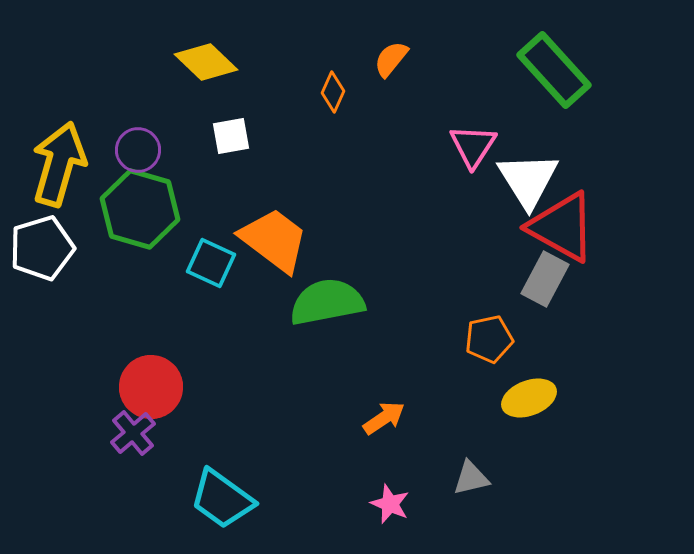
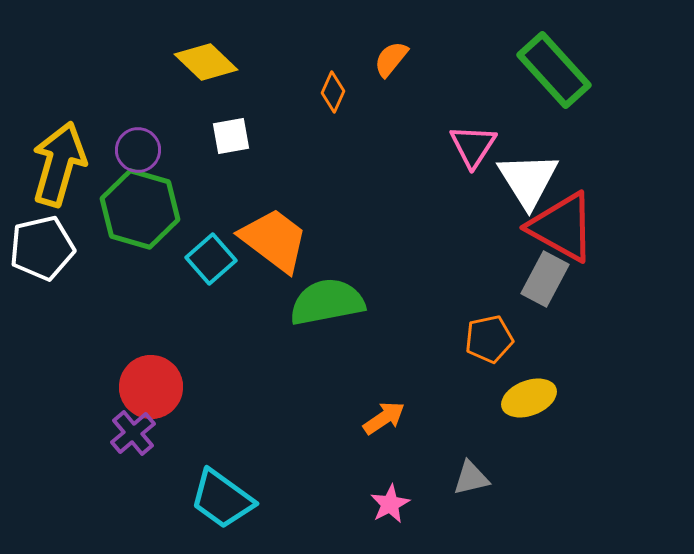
white pentagon: rotated 4 degrees clockwise
cyan square: moved 4 px up; rotated 24 degrees clockwise
pink star: rotated 21 degrees clockwise
